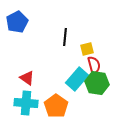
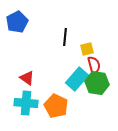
orange pentagon: rotated 10 degrees counterclockwise
